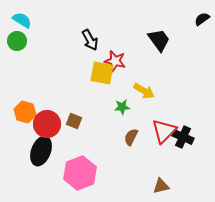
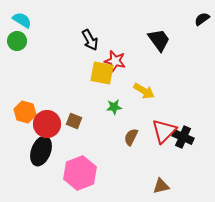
green star: moved 8 px left
